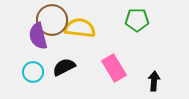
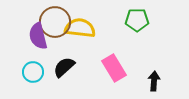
brown circle: moved 3 px right, 2 px down
black semicircle: rotated 15 degrees counterclockwise
